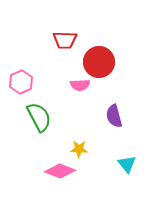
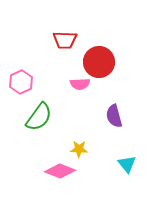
pink semicircle: moved 1 px up
green semicircle: rotated 64 degrees clockwise
